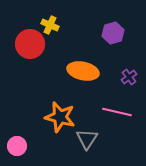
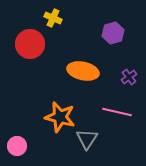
yellow cross: moved 3 px right, 7 px up
